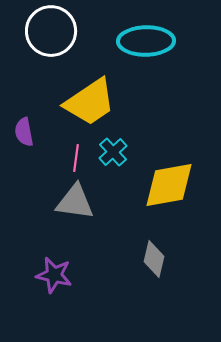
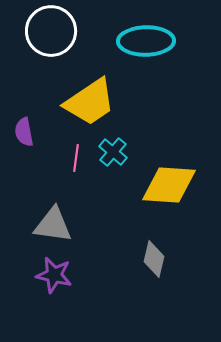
cyan cross: rotated 8 degrees counterclockwise
yellow diamond: rotated 14 degrees clockwise
gray triangle: moved 22 px left, 23 px down
